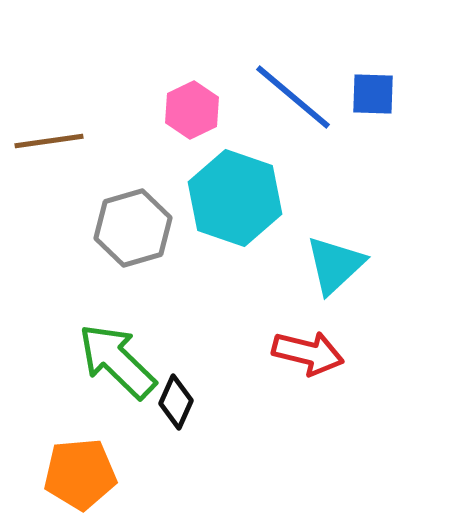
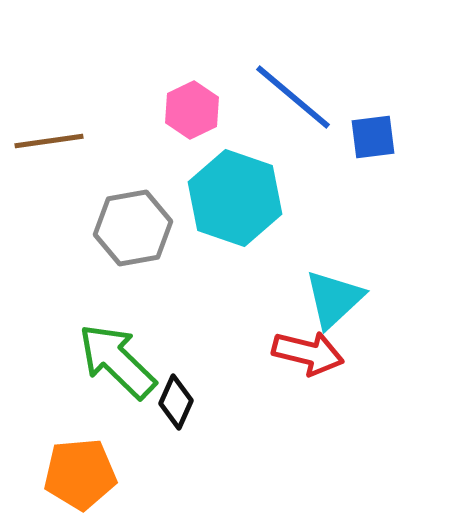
blue square: moved 43 px down; rotated 9 degrees counterclockwise
gray hexagon: rotated 6 degrees clockwise
cyan triangle: moved 1 px left, 34 px down
